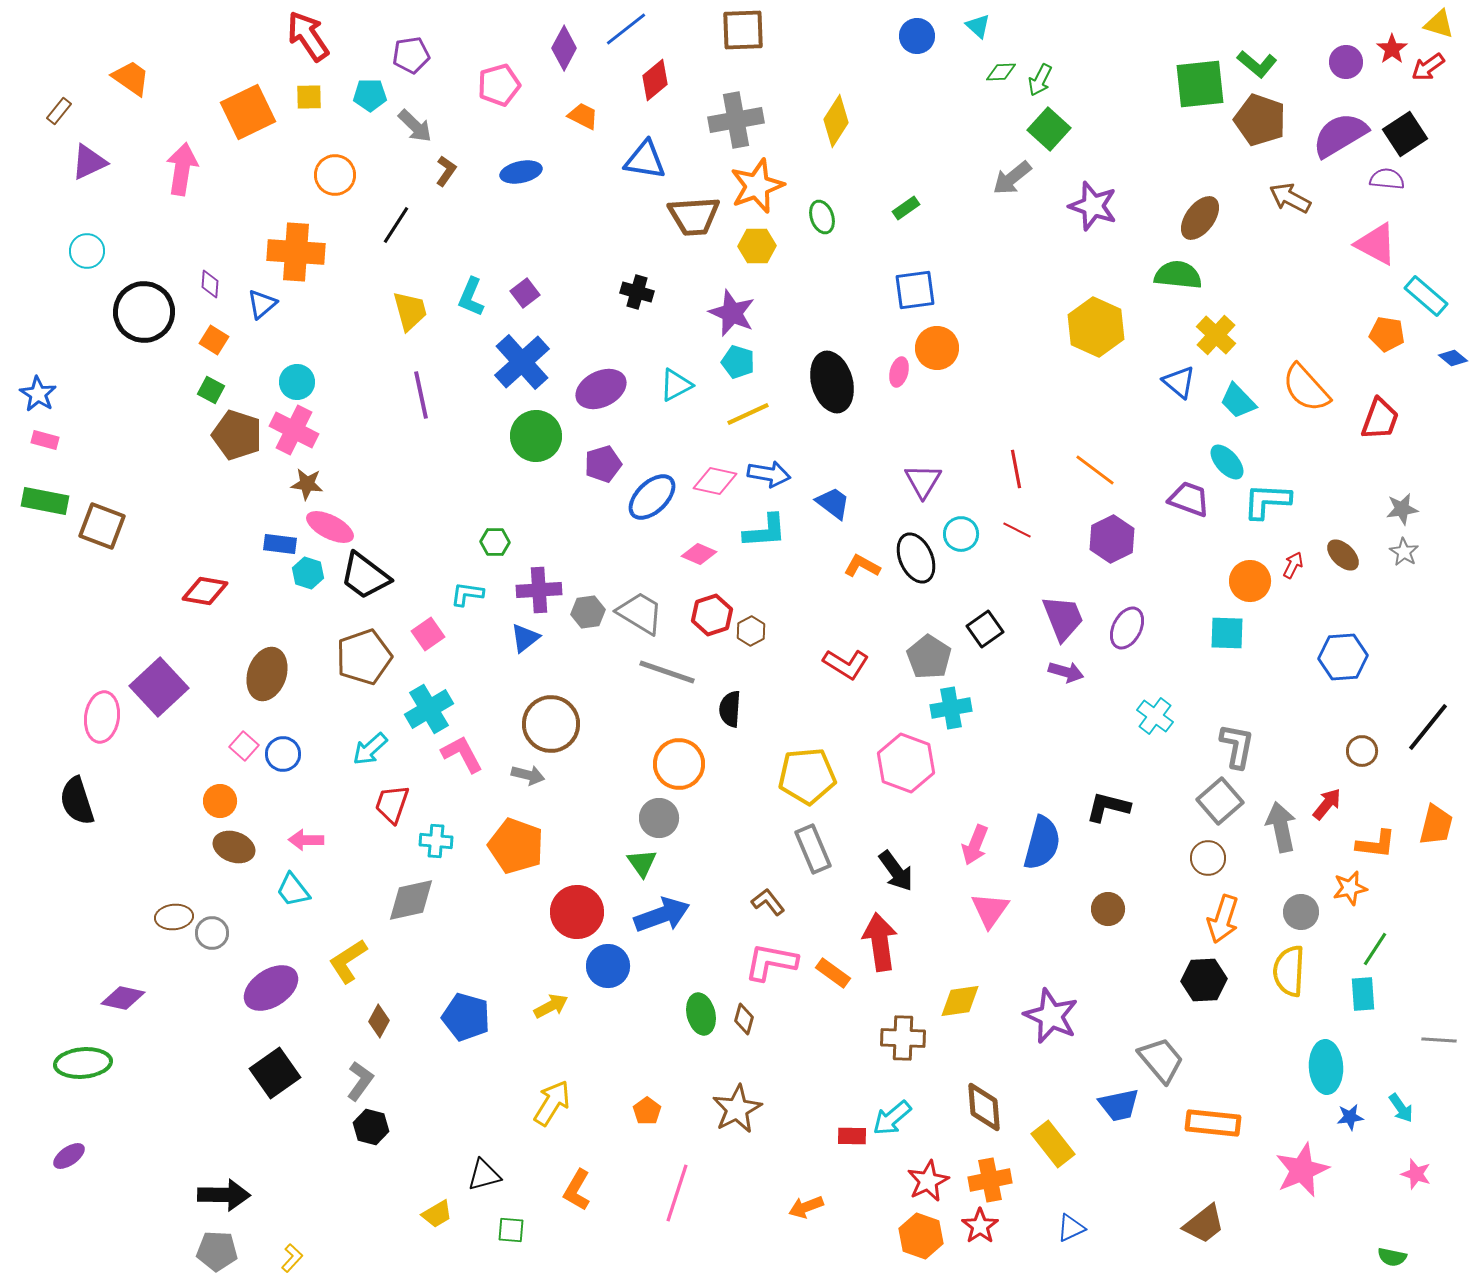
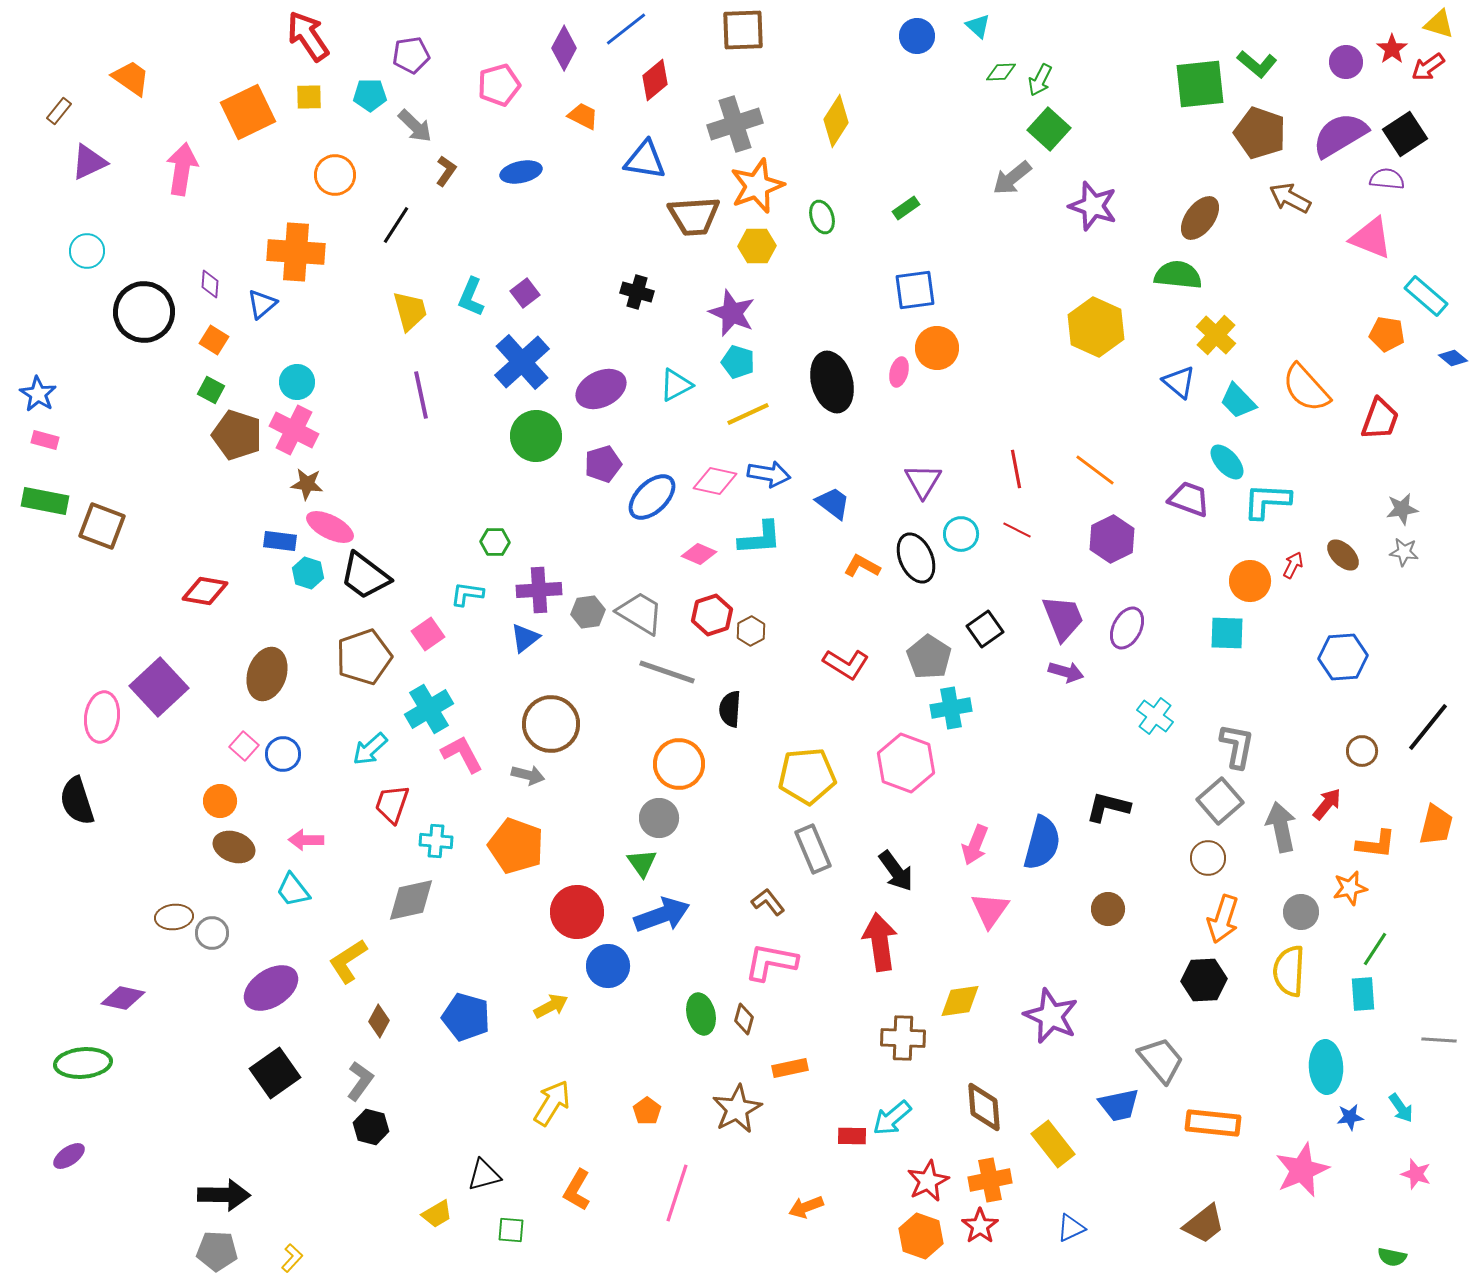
gray cross at (736, 120): moved 1 px left, 4 px down; rotated 8 degrees counterclockwise
brown pentagon at (1260, 120): moved 13 px down
pink triangle at (1376, 244): moved 5 px left, 6 px up; rotated 6 degrees counterclockwise
cyan L-shape at (765, 531): moved 5 px left, 7 px down
blue rectangle at (280, 544): moved 3 px up
gray star at (1404, 552): rotated 24 degrees counterclockwise
orange rectangle at (833, 973): moved 43 px left, 95 px down; rotated 48 degrees counterclockwise
